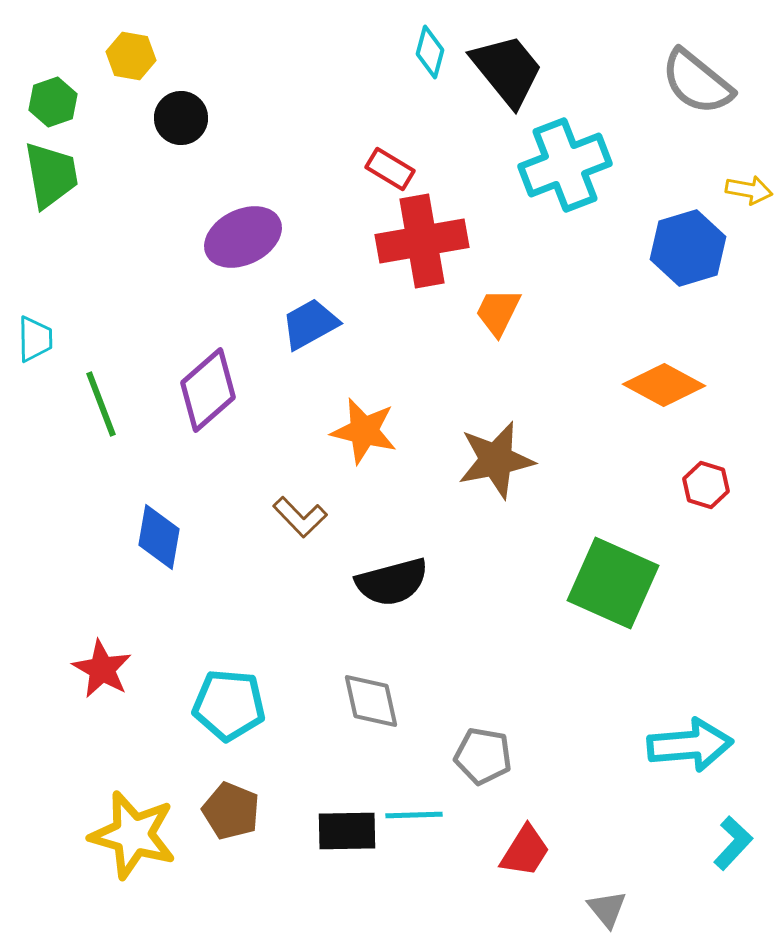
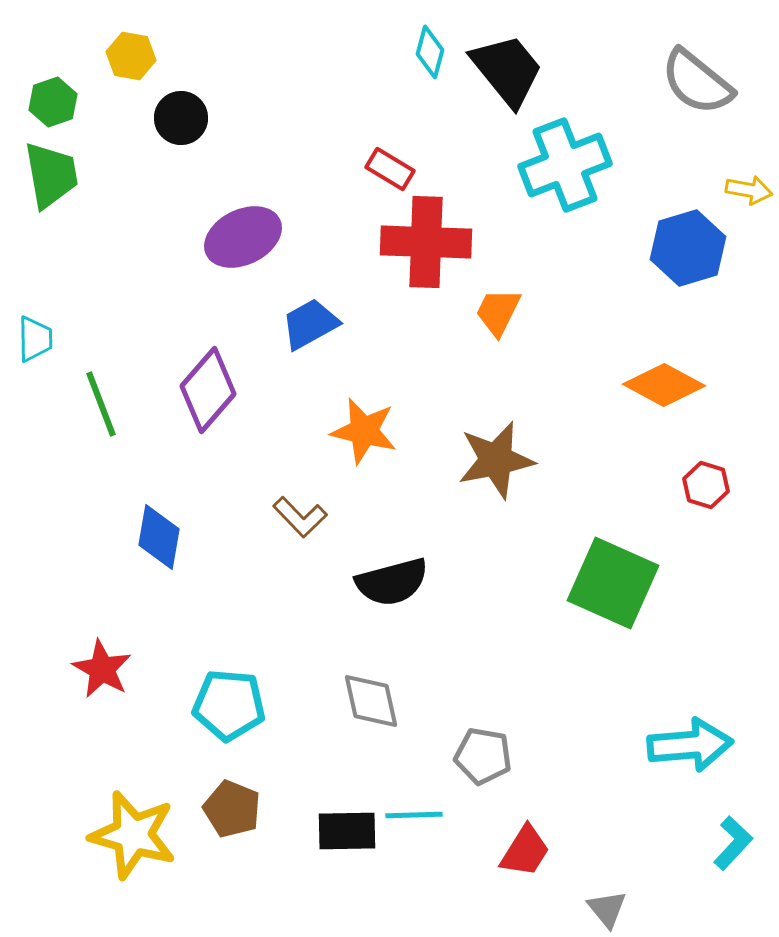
red cross: moved 4 px right, 1 px down; rotated 12 degrees clockwise
purple diamond: rotated 8 degrees counterclockwise
brown pentagon: moved 1 px right, 2 px up
